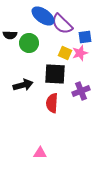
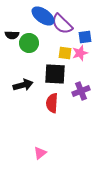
black semicircle: moved 2 px right
yellow square: rotated 16 degrees counterclockwise
pink triangle: rotated 40 degrees counterclockwise
